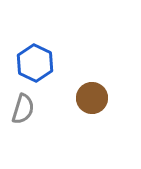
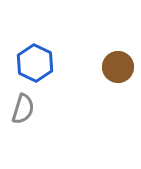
brown circle: moved 26 px right, 31 px up
